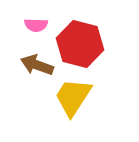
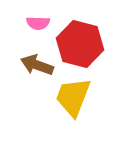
pink semicircle: moved 2 px right, 2 px up
yellow trapezoid: rotated 12 degrees counterclockwise
